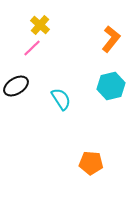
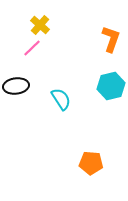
orange L-shape: rotated 20 degrees counterclockwise
black ellipse: rotated 25 degrees clockwise
